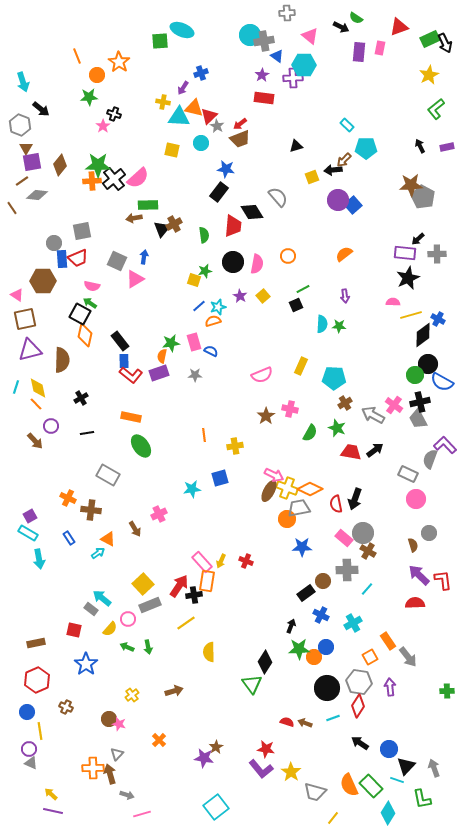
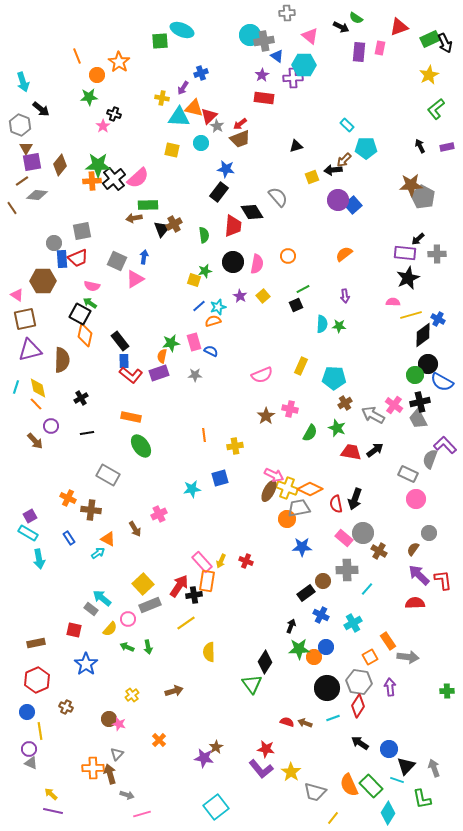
yellow cross at (163, 102): moved 1 px left, 4 px up
brown semicircle at (413, 545): moved 4 px down; rotated 128 degrees counterclockwise
brown cross at (368, 551): moved 11 px right
gray arrow at (408, 657): rotated 45 degrees counterclockwise
